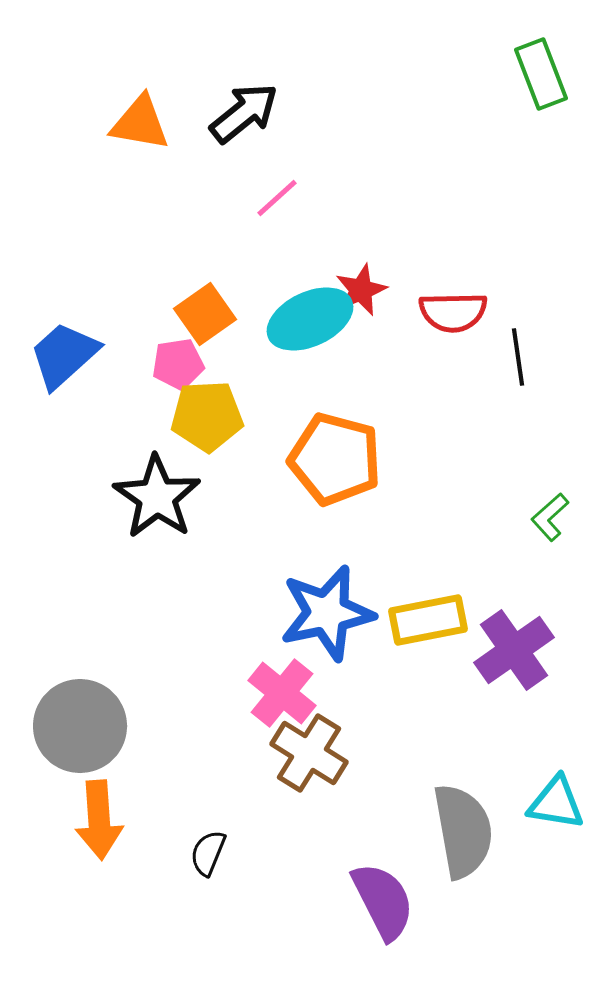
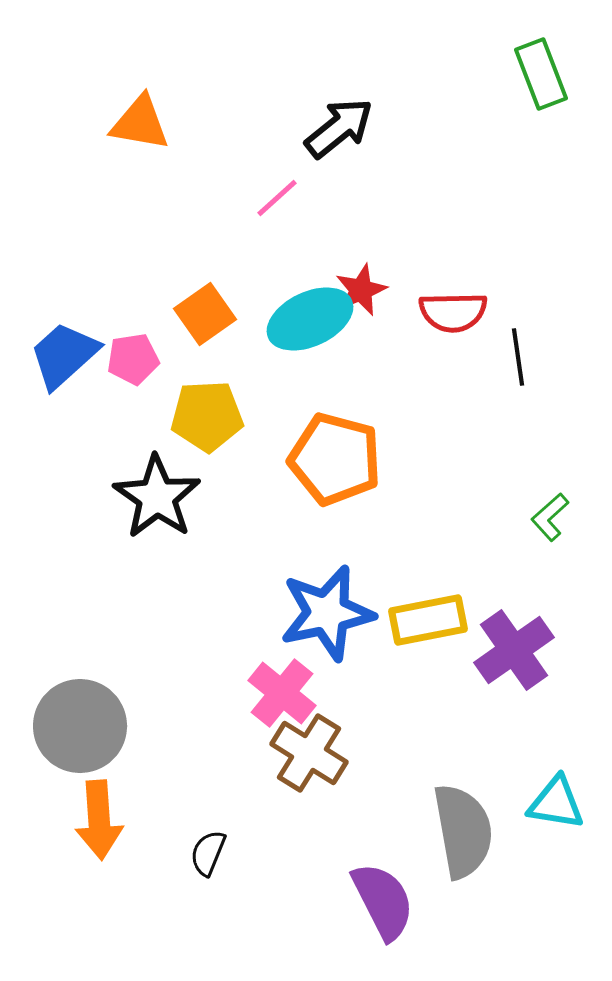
black arrow: moved 95 px right, 15 px down
pink pentagon: moved 45 px left, 5 px up
